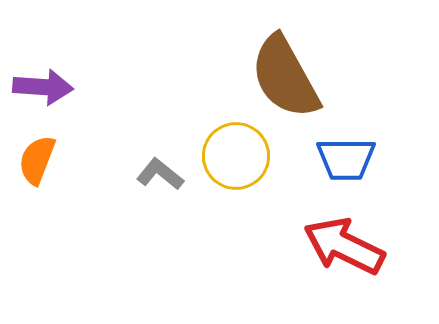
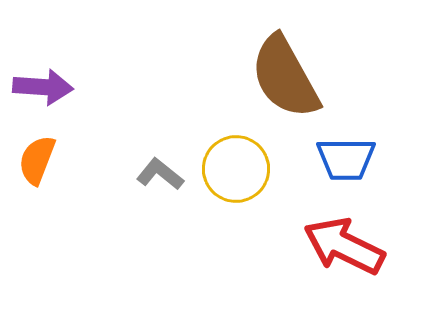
yellow circle: moved 13 px down
